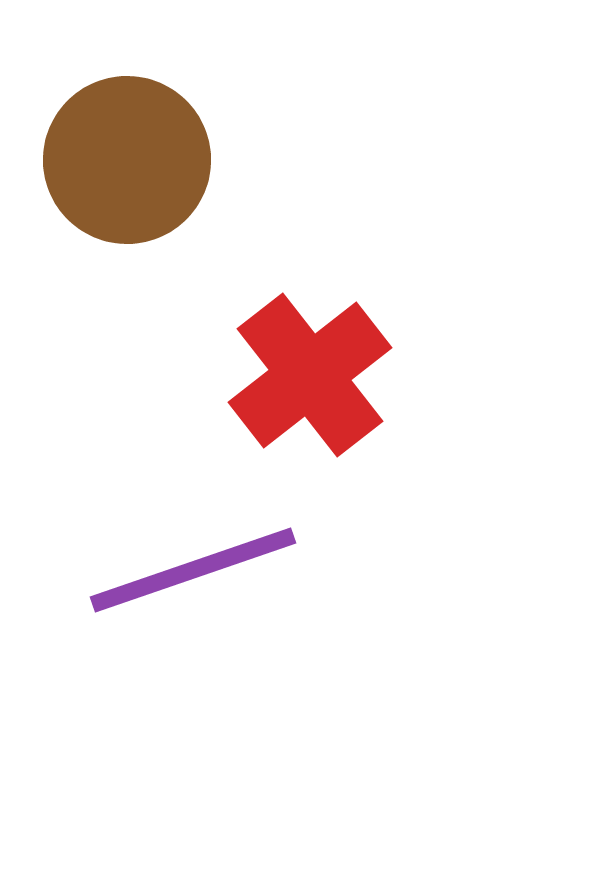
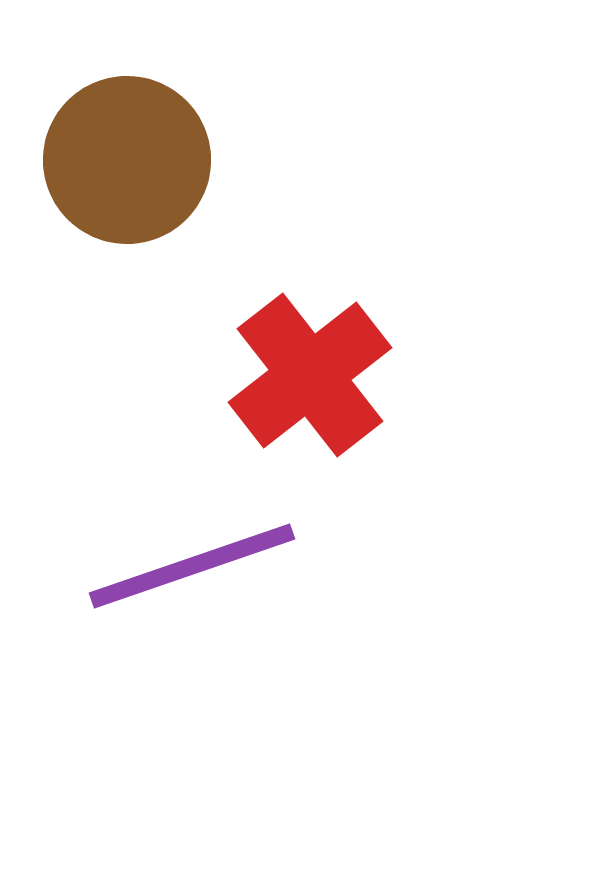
purple line: moved 1 px left, 4 px up
